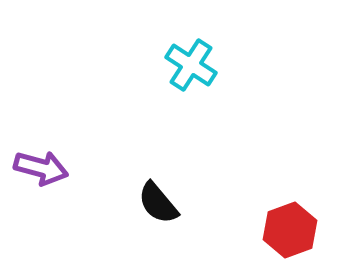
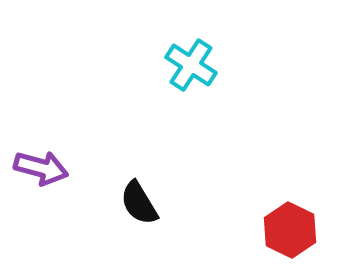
black semicircle: moved 19 px left; rotated 9 degrees clockwise
red hexagon: rotated 14 degrees counterclockwise
